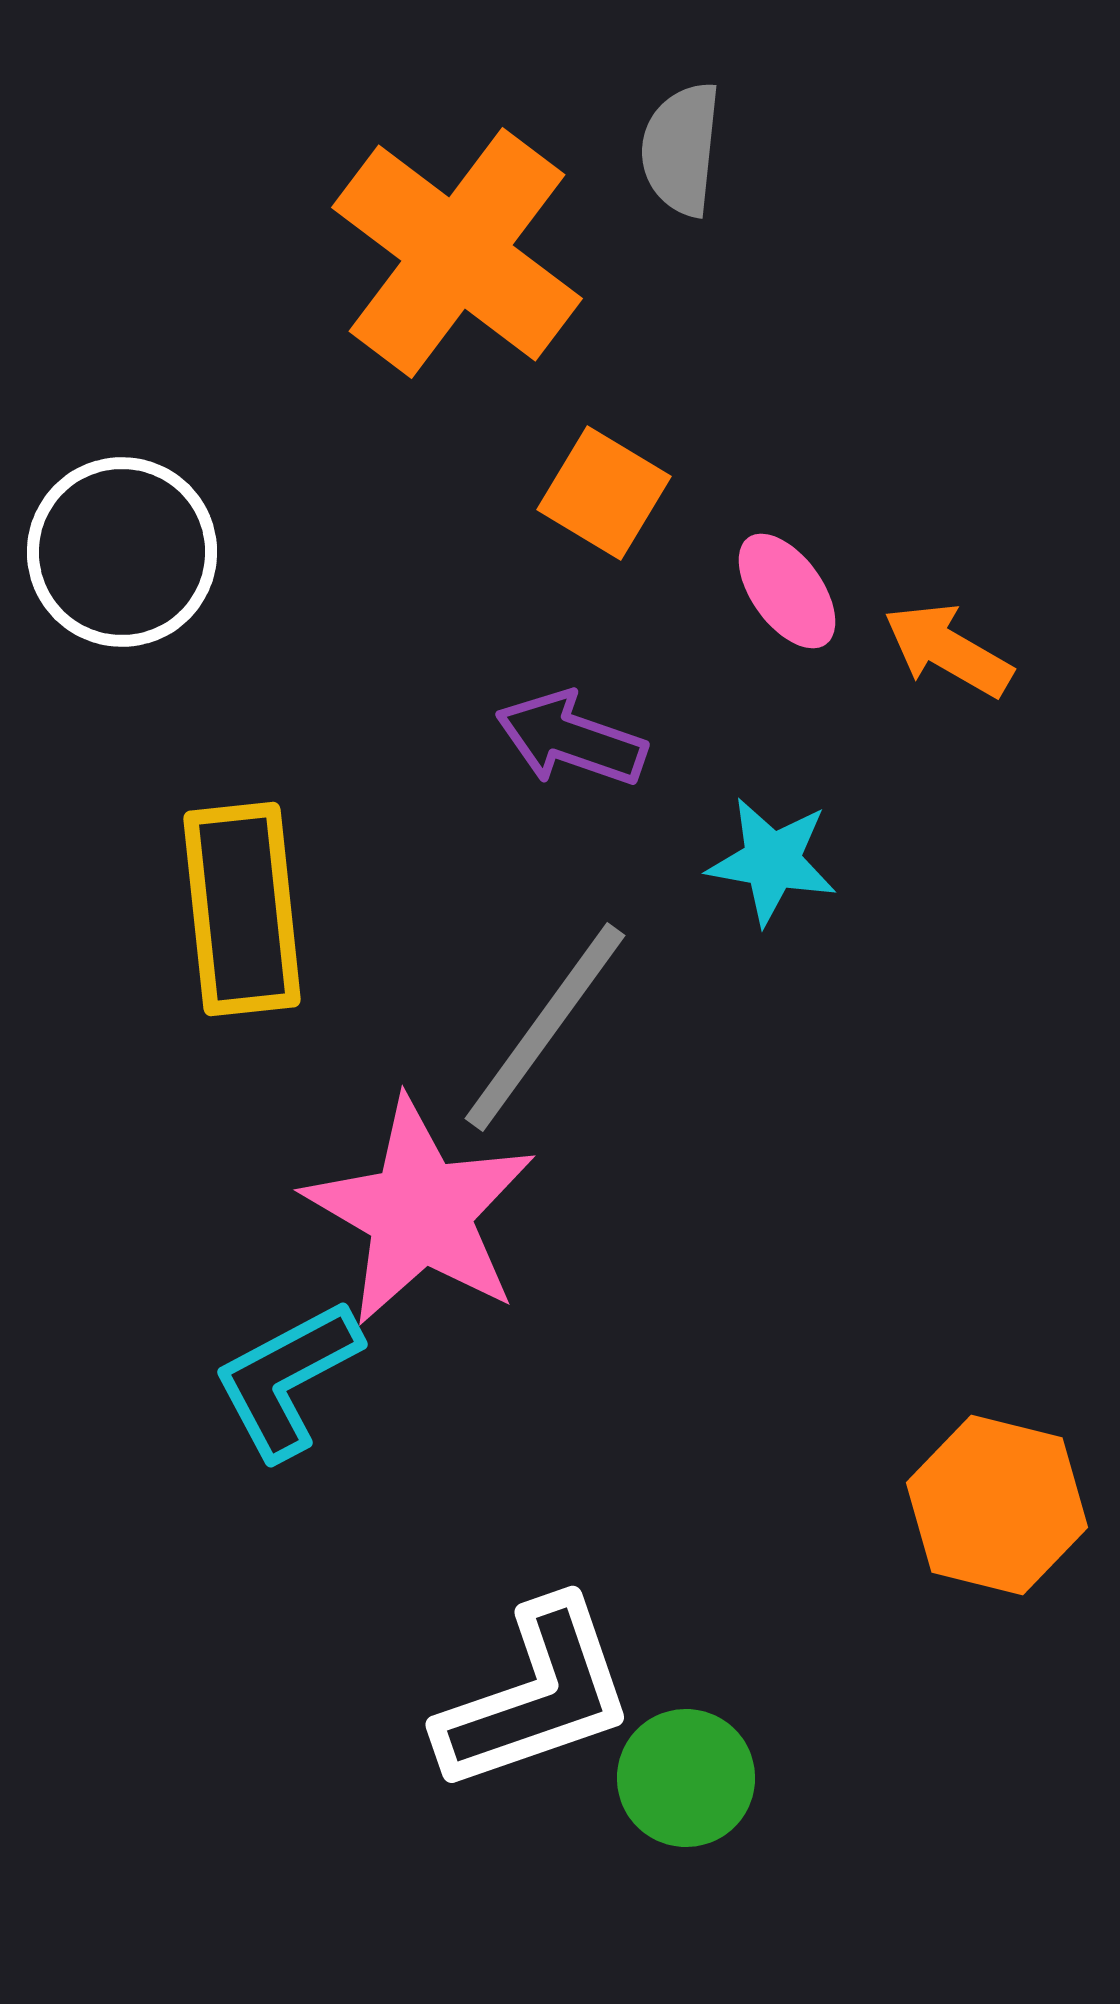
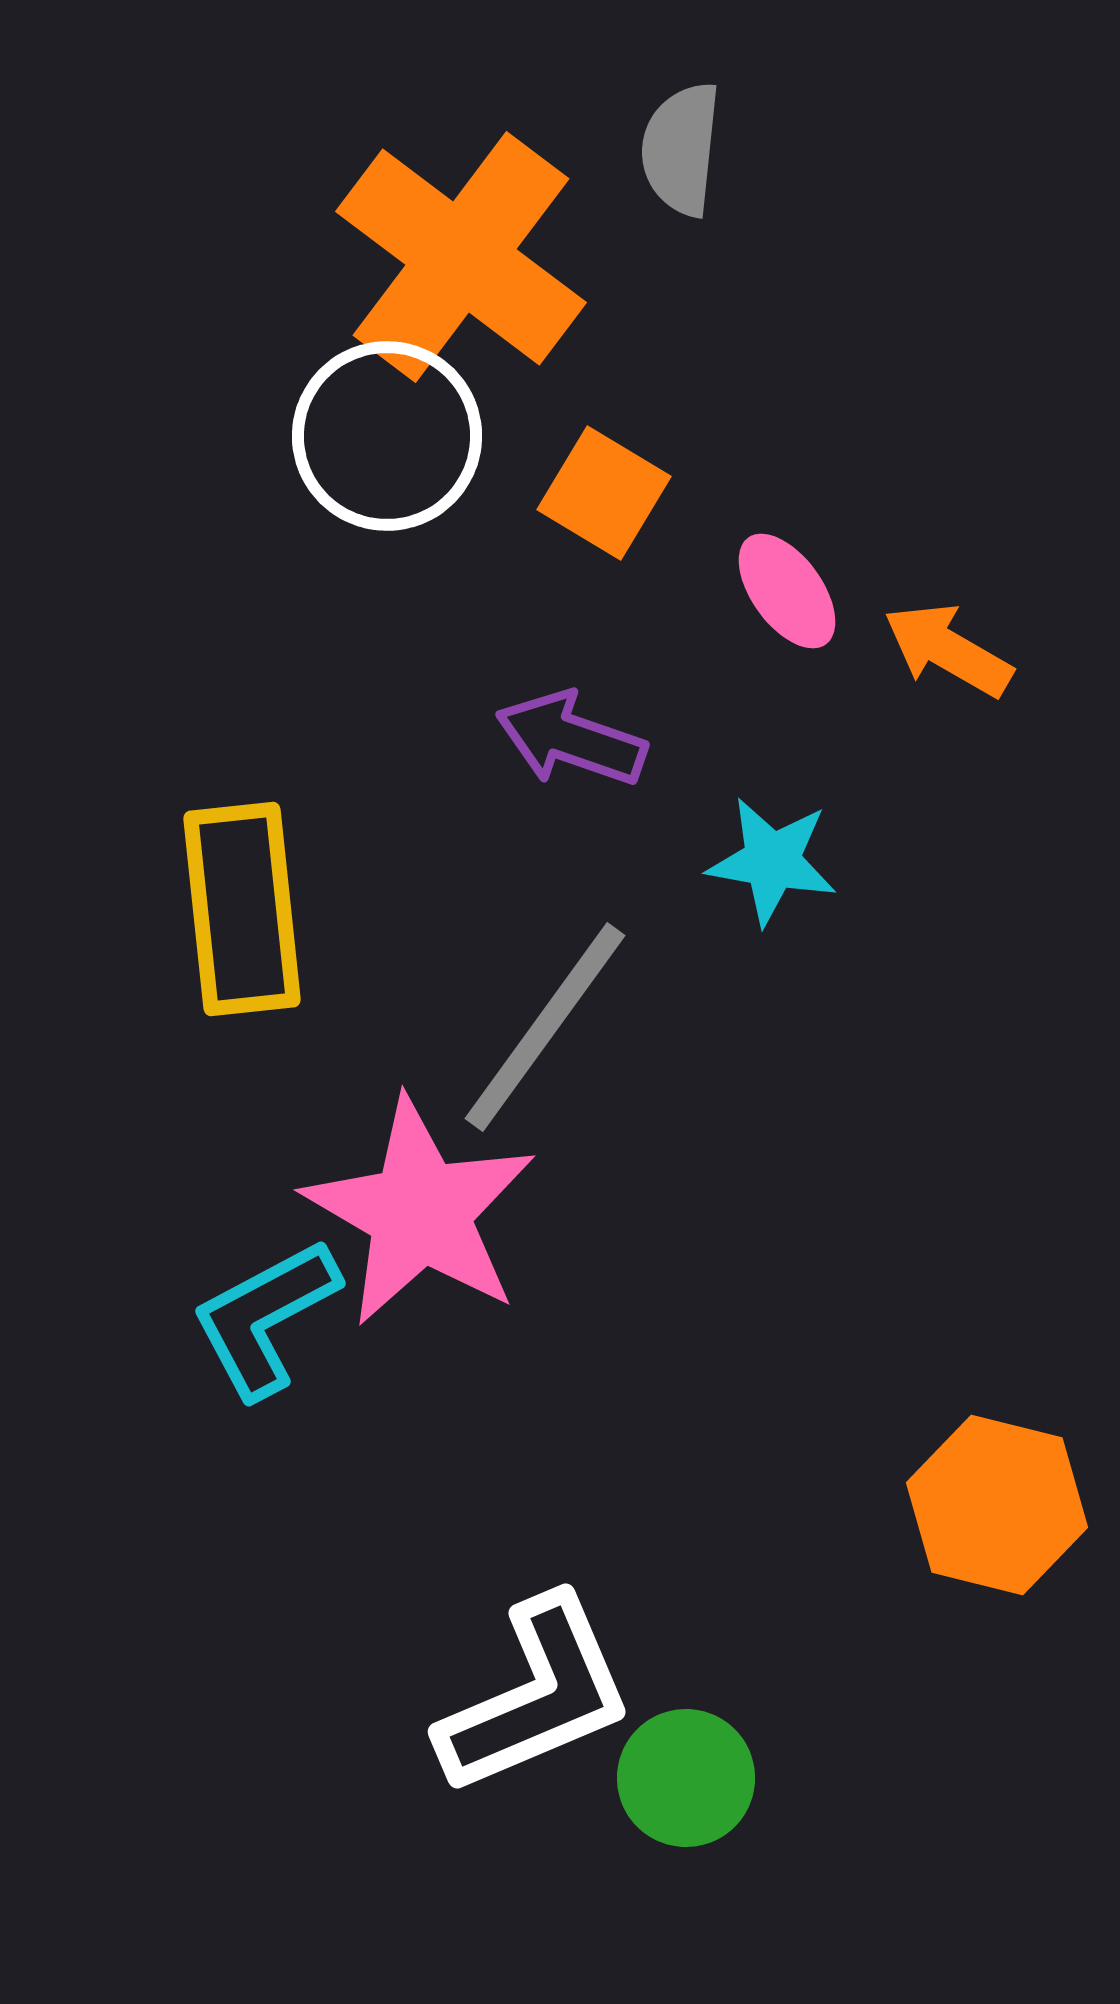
orange cross: moved 4 px right, 4 px down
white circle: moved 265 px right, 116 px up
cyan L-shape: moved 22 px left, 61 px up
white L-shape: rotated 4 degrees counterclockwise
